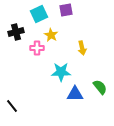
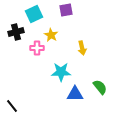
cyan square: moved 5 px left
